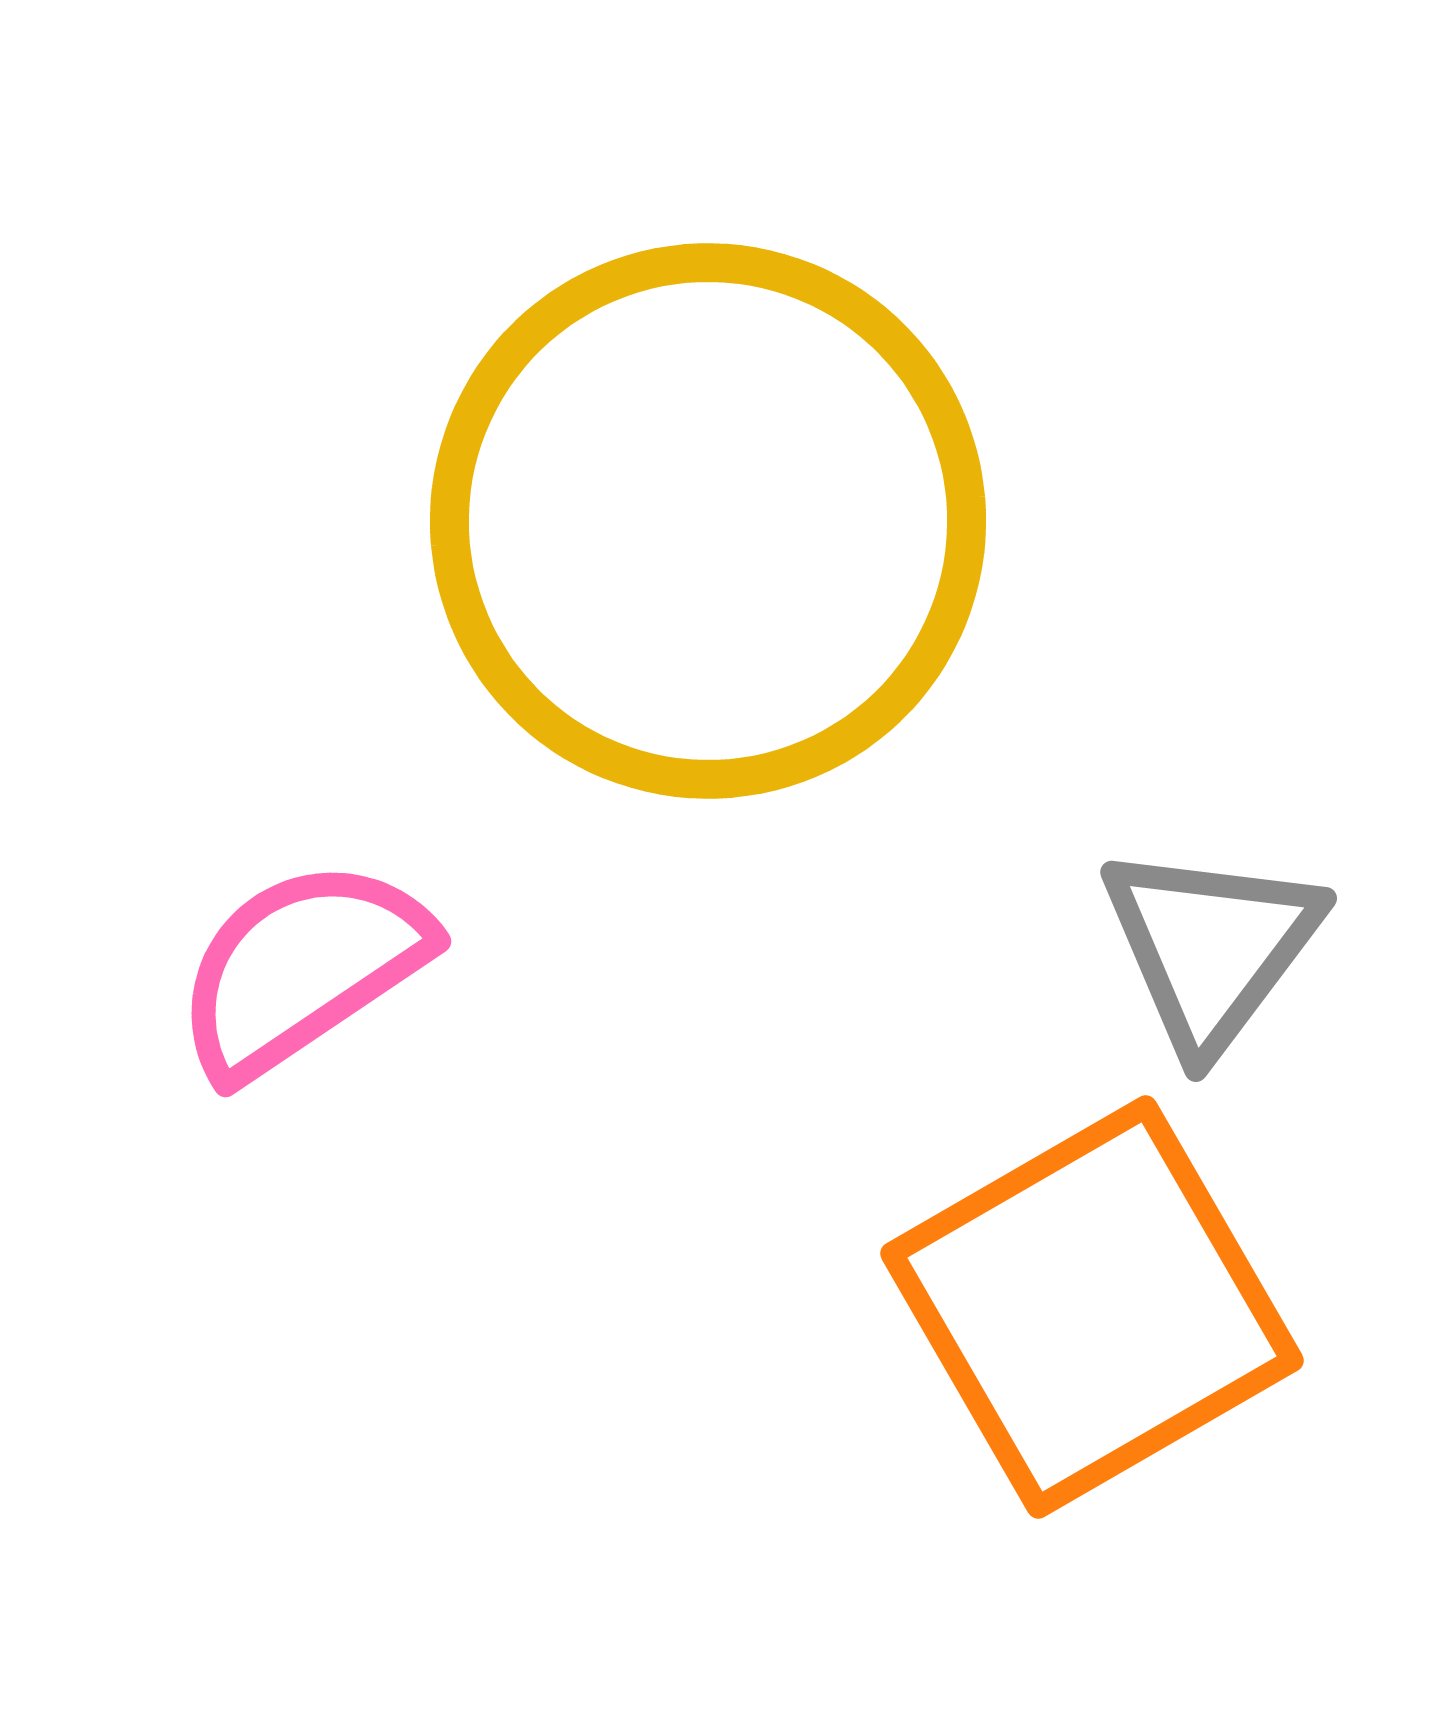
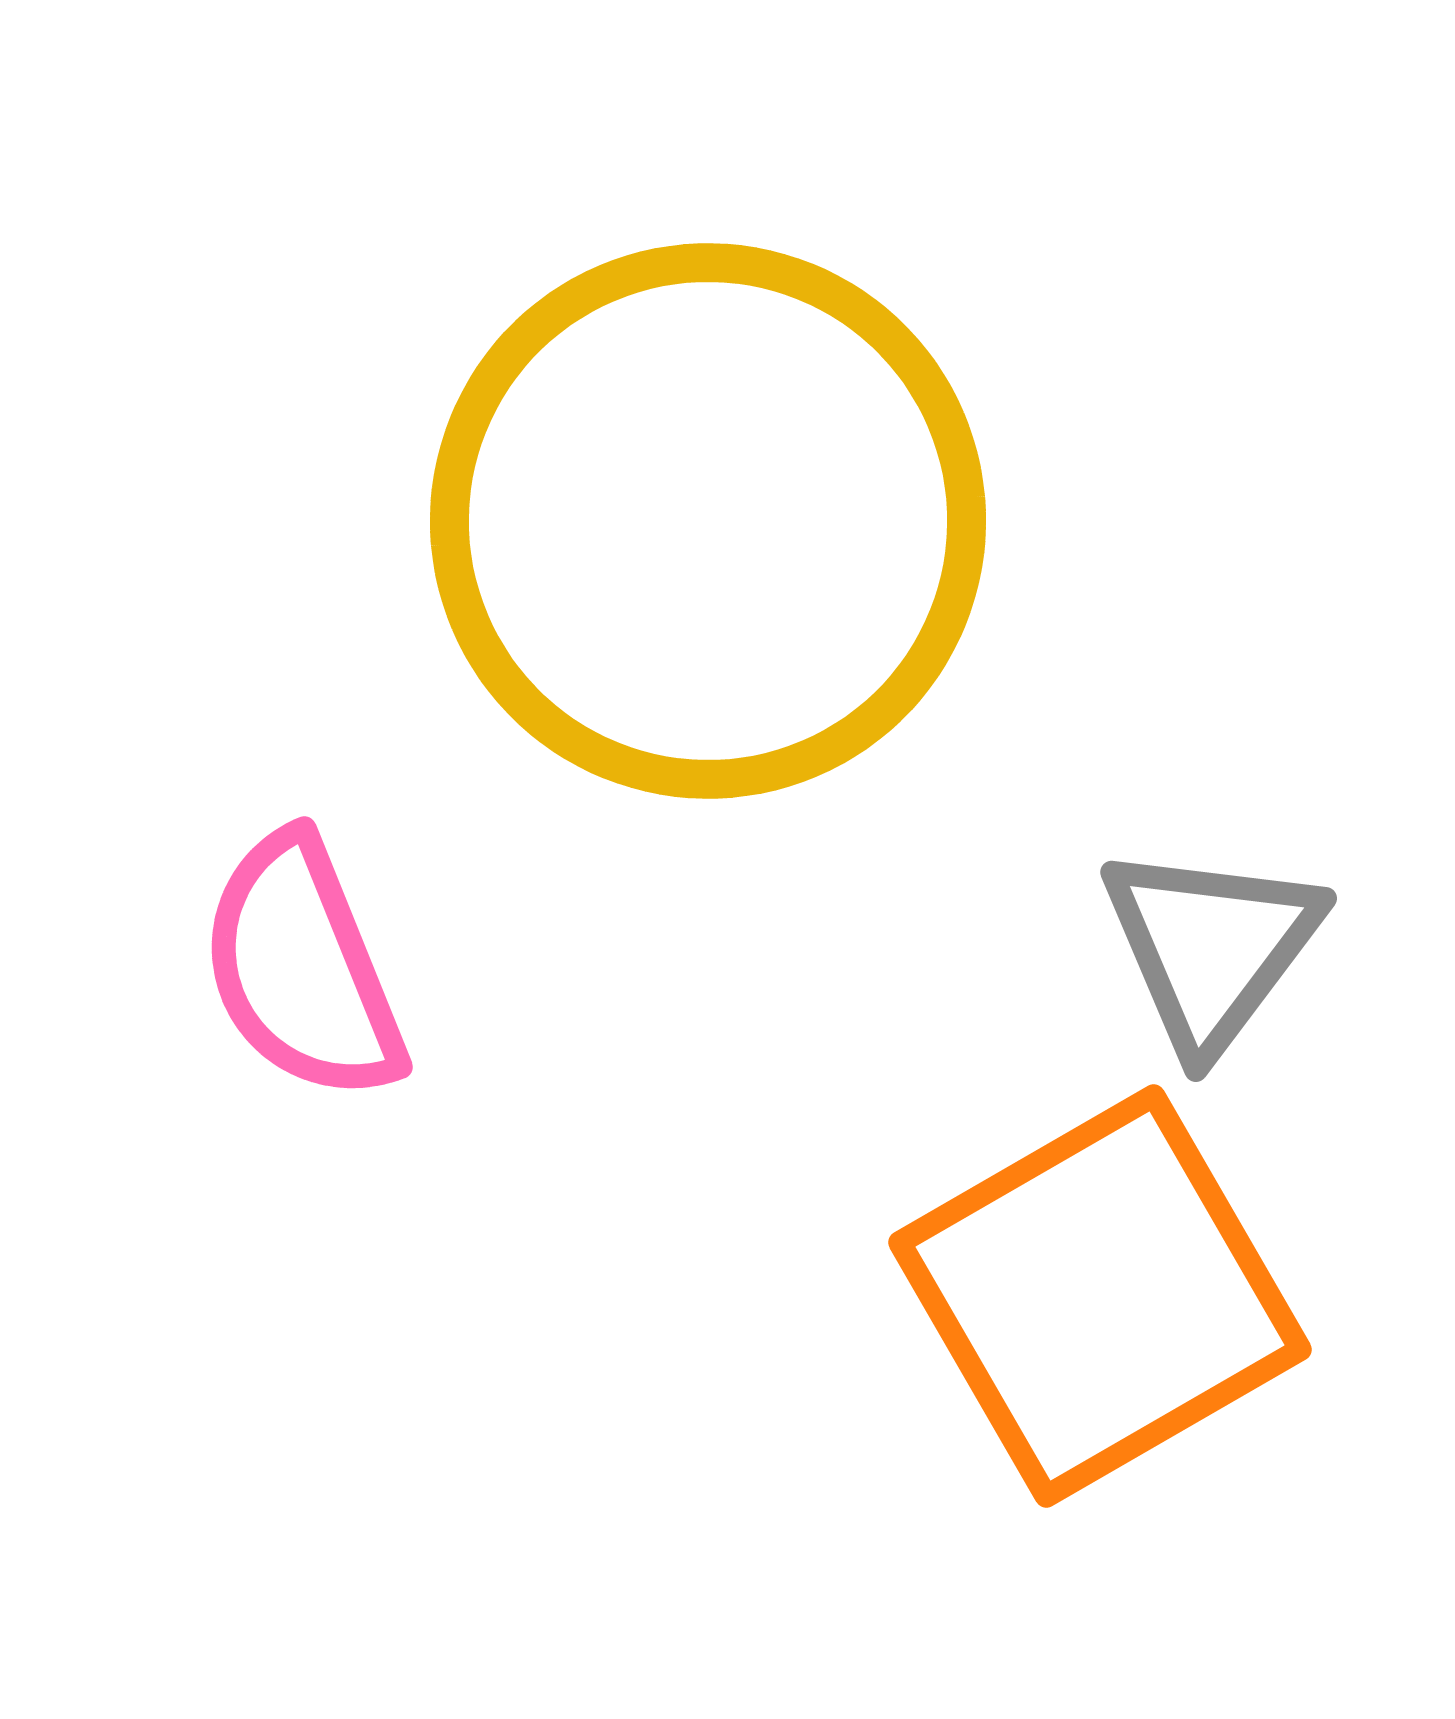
pink semicircle: rotated 78 degrees counterclockwise
orange square: moved 8 px right, 11 px up
